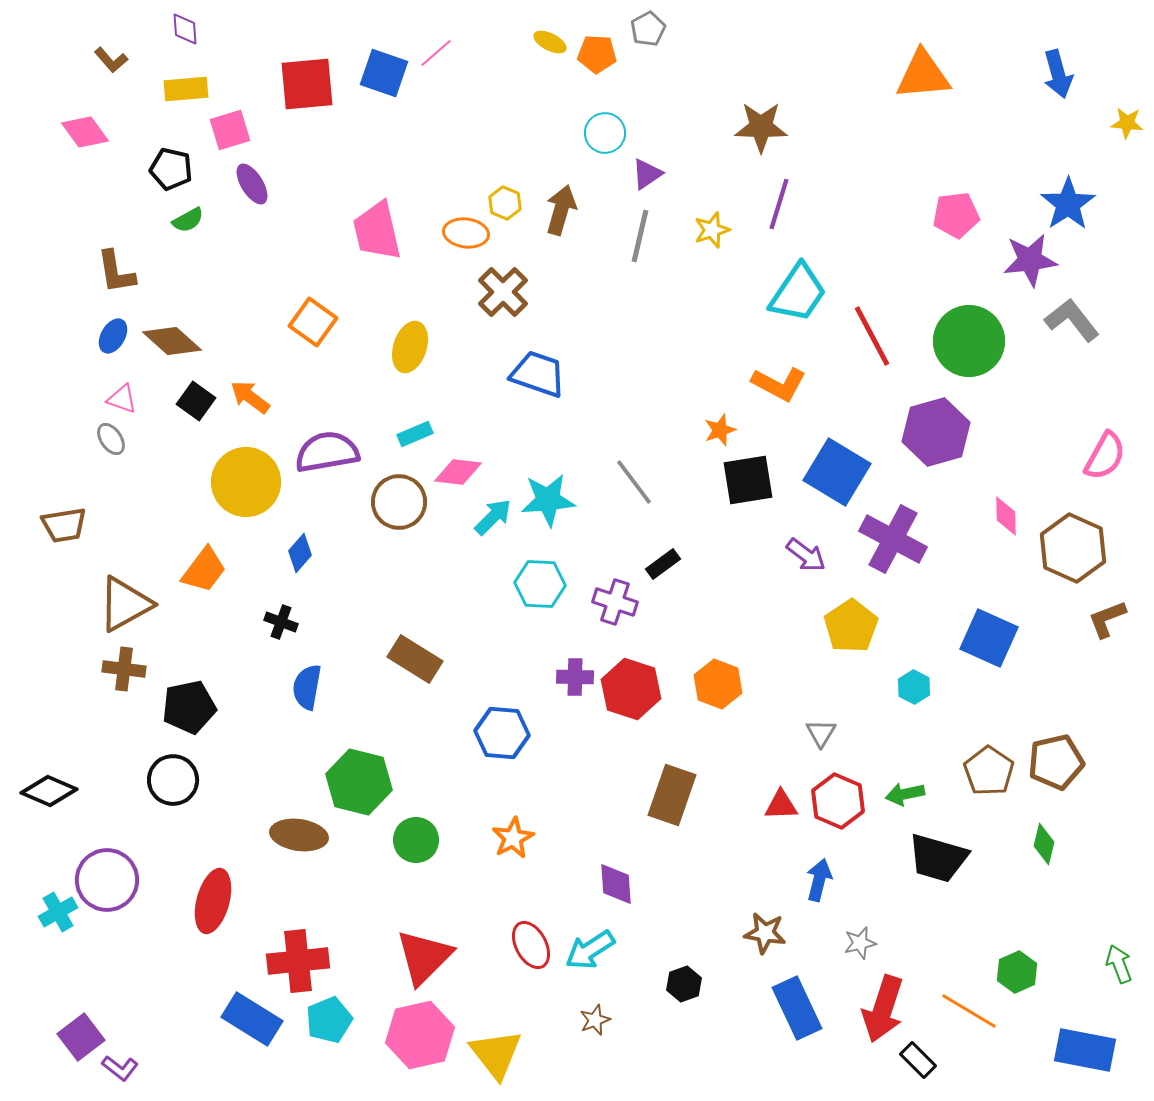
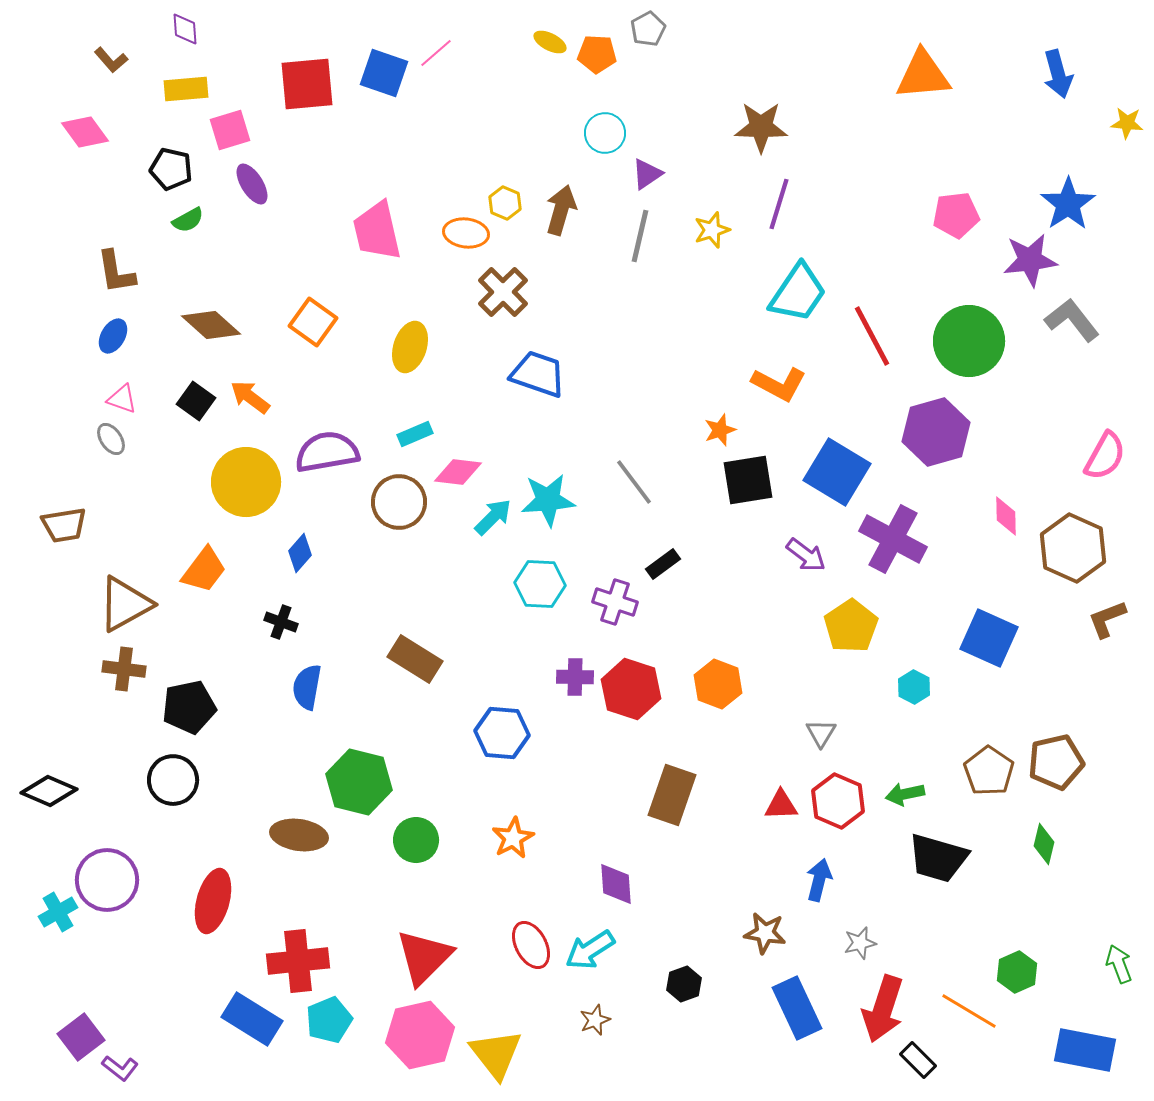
brown diamond at (172, 341): moved 39 px right, 16 px up
